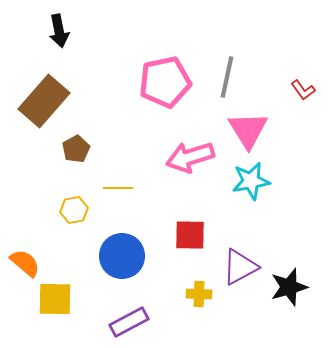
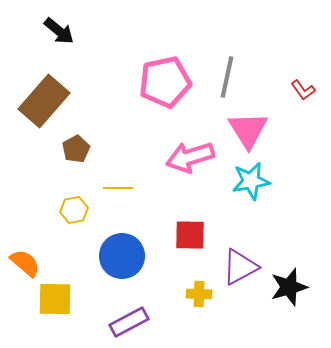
black arrow: rotated 40 degrees counterclockwise
